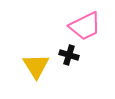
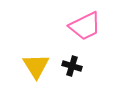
black cross: moved 3 px right, 11 px down
